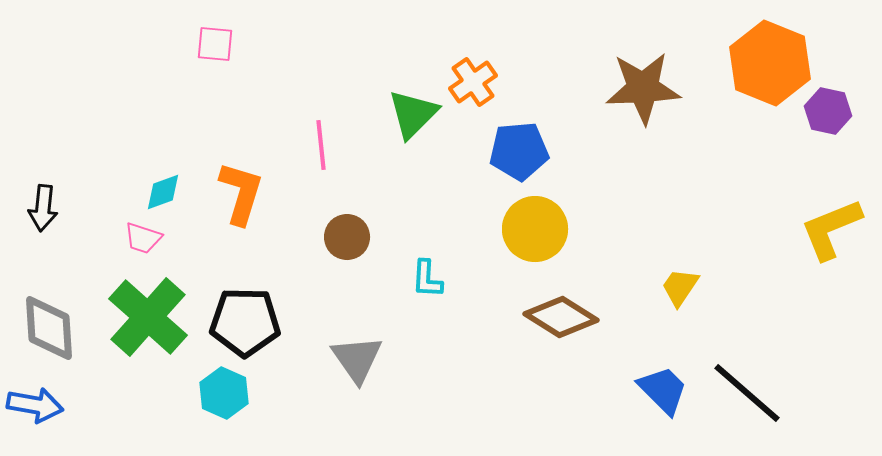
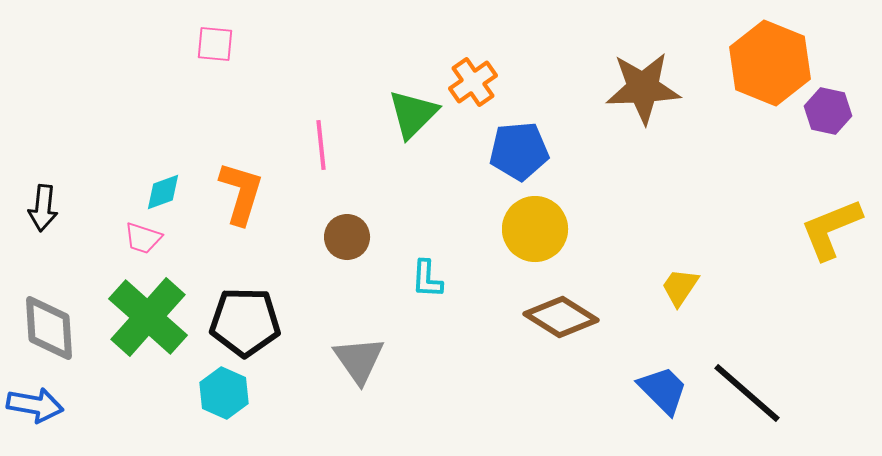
gray triangle: moved 2 px right, 1 px down
